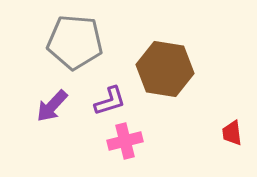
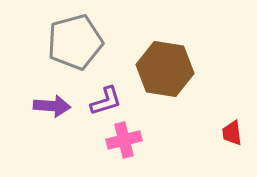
gray pentagon: rotated 20 degrees counterclockwise
purple L-shape: moved 4 px left
purple arrow: rotated 129 degrees counterclockwise
pink cross: moved 1 px left, 1 px up
